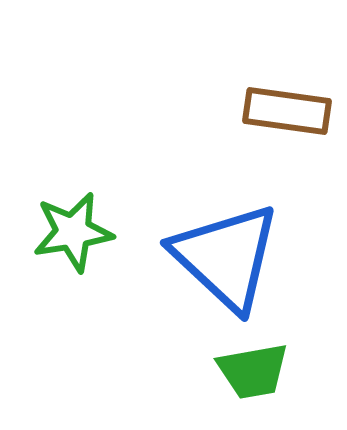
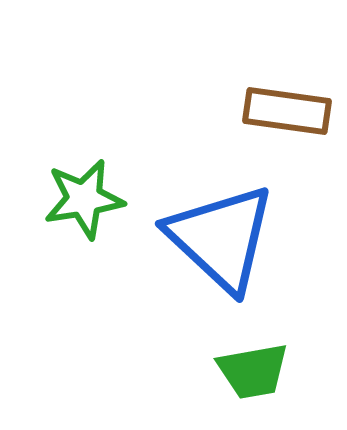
green star: moved 11 px right, 33 px up
blue triangle: moved 5 px left, 19 px up
